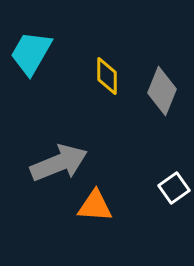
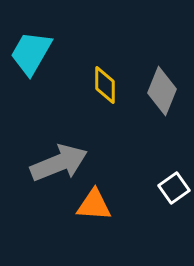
yellow diamond: moved 2 px left, 9 px down
orange triangle: moved 1 px left, 1 px up
